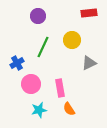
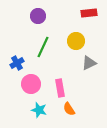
yellow circle: moved 4 px right, 1 px down
cyan star: rotated 28 degrees clockwise
